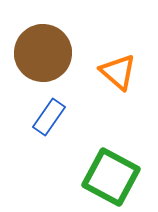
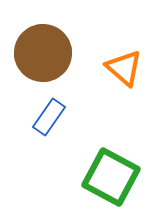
orange triangle: moved 6 px right, 4 px up
